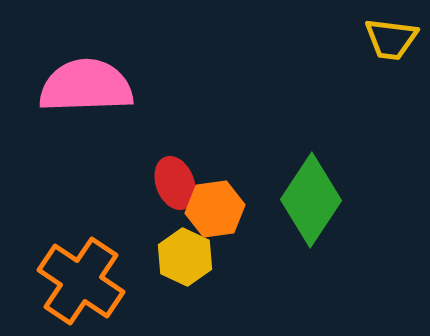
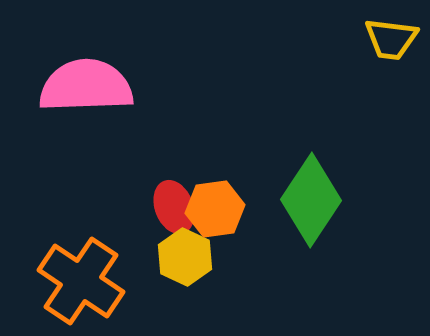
red ellipse: moved 1 px left, 24 px down
